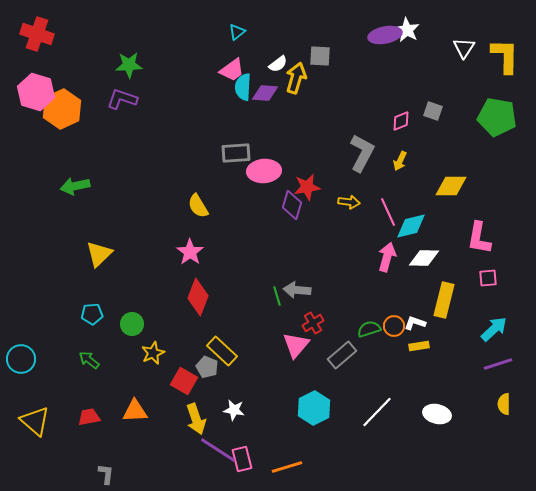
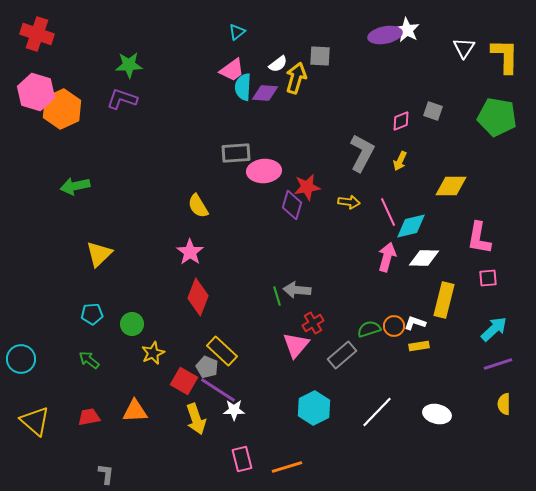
white star at (234, 410): rotated 10 degrees counterclockwise
purple line at (218, 450): moved 60 px up
